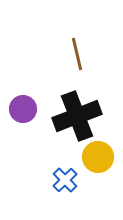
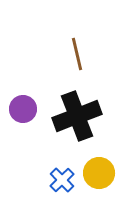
yellow circle: moved 1 px right, 16 px down
blue cross: moved 3 px left
